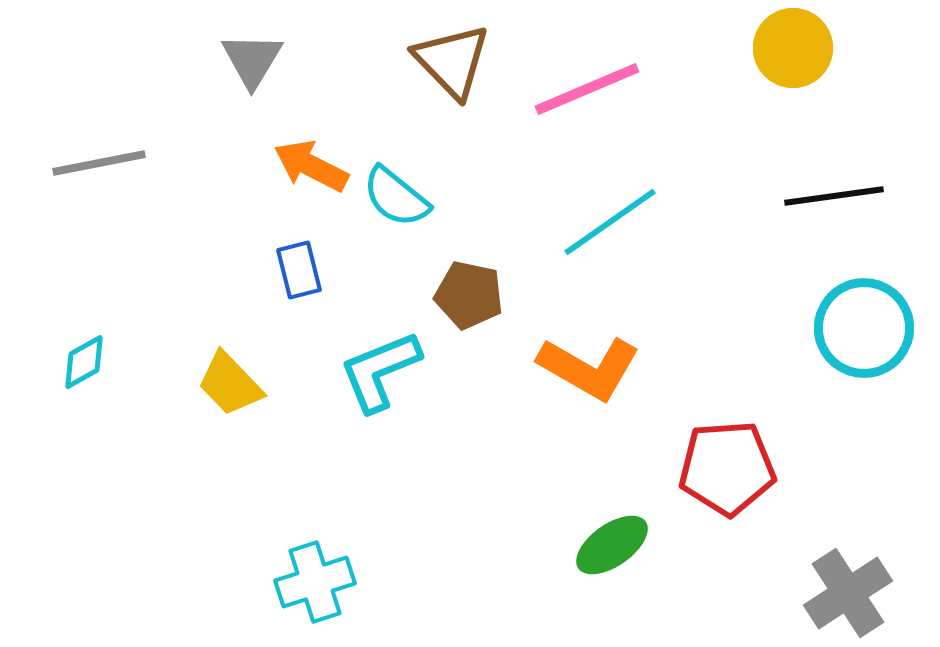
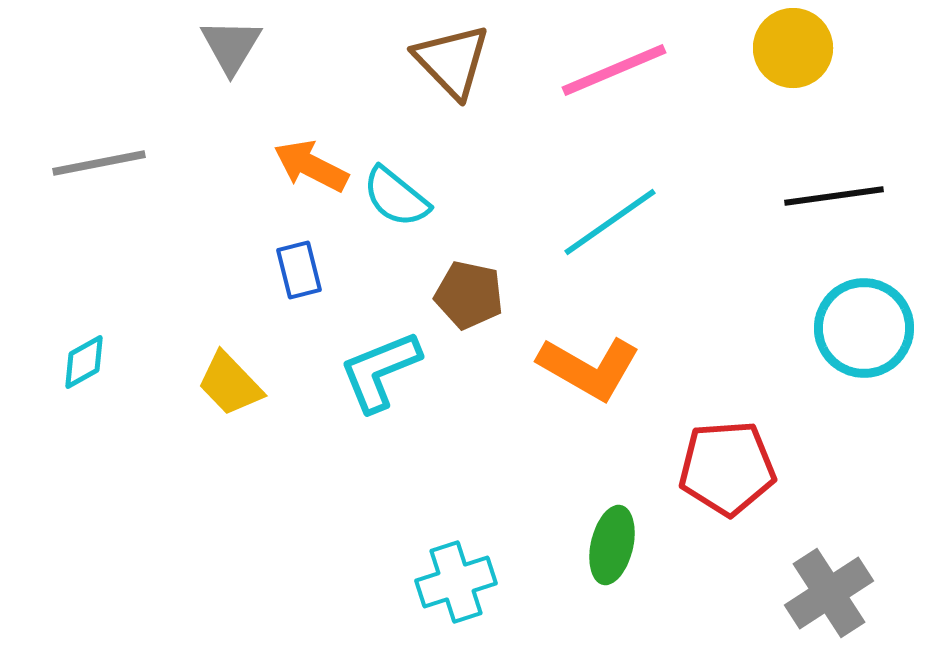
gray triangle: moved 21 px left, 14 px up
pink line: moved 27 px right, 19 px up
green ellipse: rotated 42 degrees counterclockwise
cyan cross: moved 141 px right
gray cross: moved 19 px left
